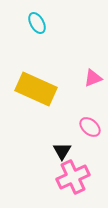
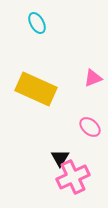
black triangle: moved 2 px left, 7 px down
